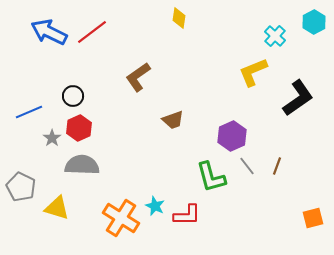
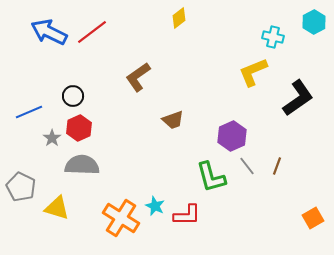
yellow diamond: rotated 45 degrees clockwise
cyan cross: moved 2 px left, 1 px down; rotated 30 degrees counterclockwise
orange square: rotated 15 degrees counterclockwise
